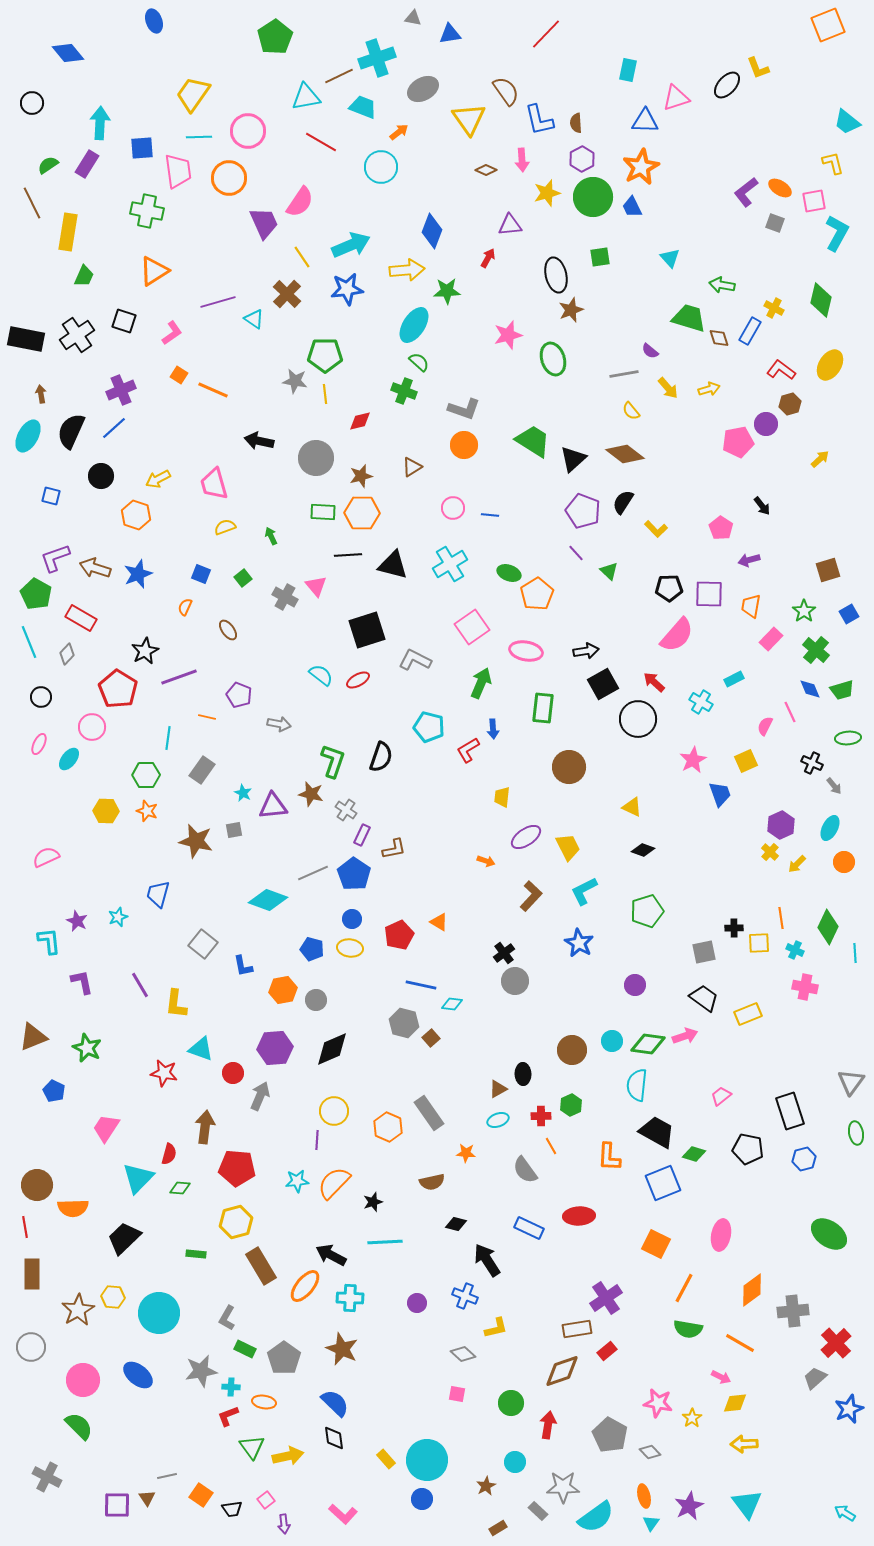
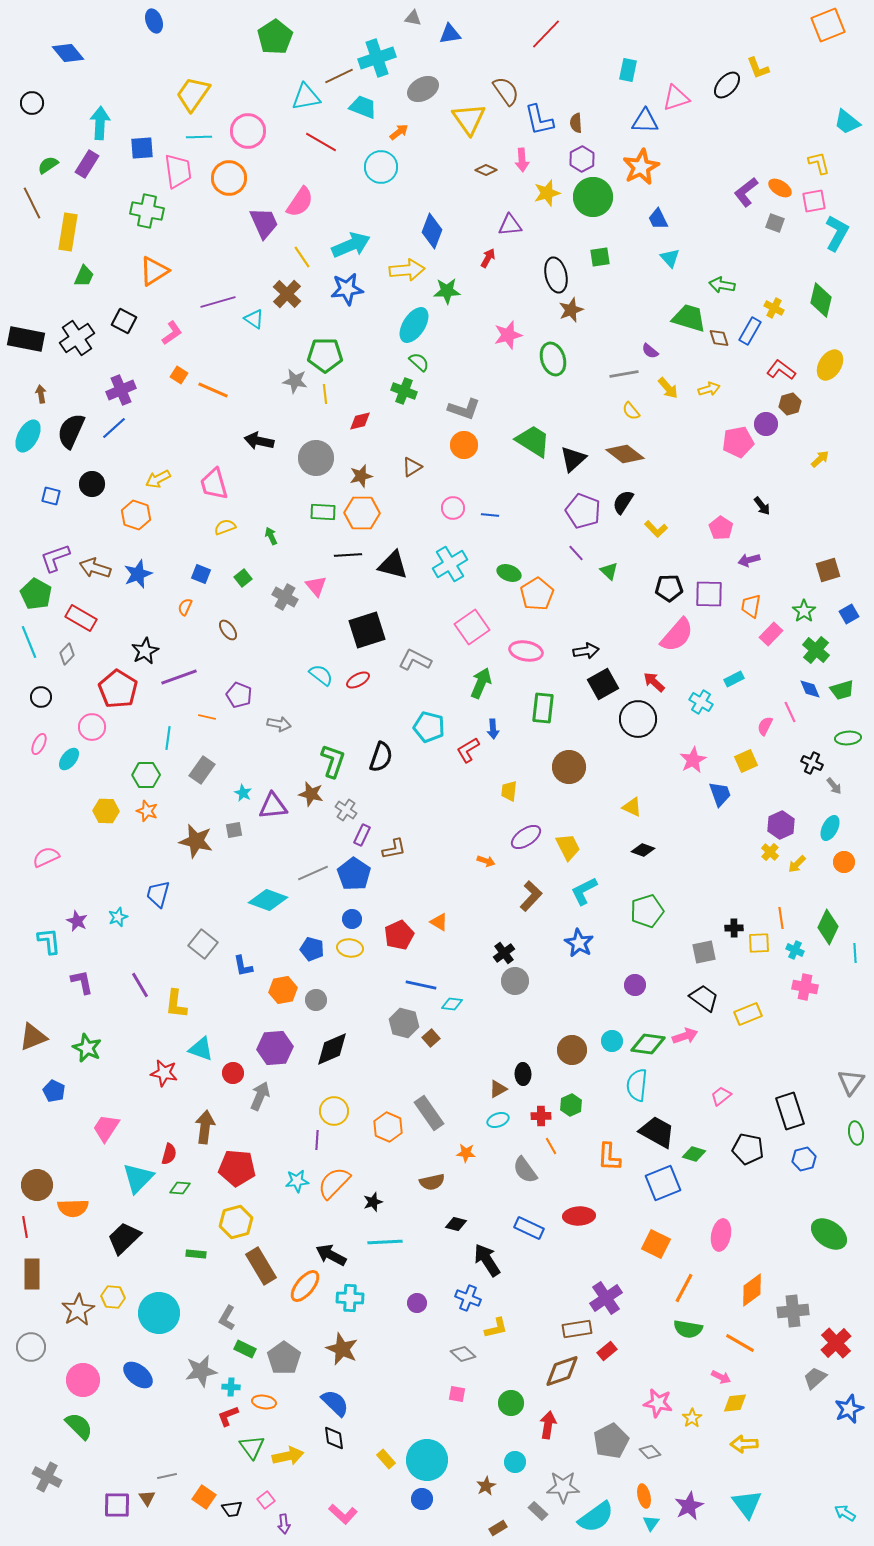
yellow L-shape at (833, 163): moved 14 px left
blue trapezoid at (632, 207): moved 26 px right, 12 px down
black square at (124, 321): rotated 10 degrees clockwise
black cross at (77, 335): moved 3 px down
black circle at (101, 476): moved 9 px left, 8 px down
pink rectangle at (771, 639): moved 5 px up
yellow trapezoid at (502, 797): moved 7 px right, 6 px up
blue cross at (465, 1296): moved 3 px right, 2 px down
gray pentagon at (610, 1435): moved 1 px right, 6 px down; rotated 16 degrees clockwise
orange square at (201, 1495): moved 3 px right, 2 px down
